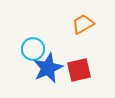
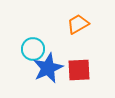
orange trapezoid: moved 5 px left
red square: rotated 10 degrees clockwise
